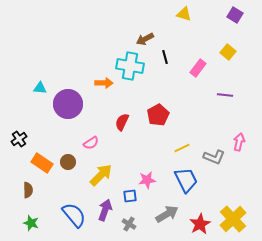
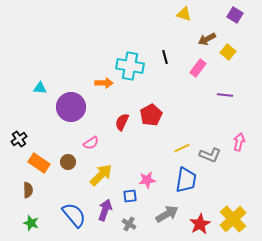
brown arrow: moved 62 px right
purple circle: moved 3 px right, 3 px down
red pentagon: moved 7 px left
gray L-shape: moved 4 px left, 2 px up
orange rectangle: moved 3 px left
blue trapezoid: rotated 36 degrees clockwise
